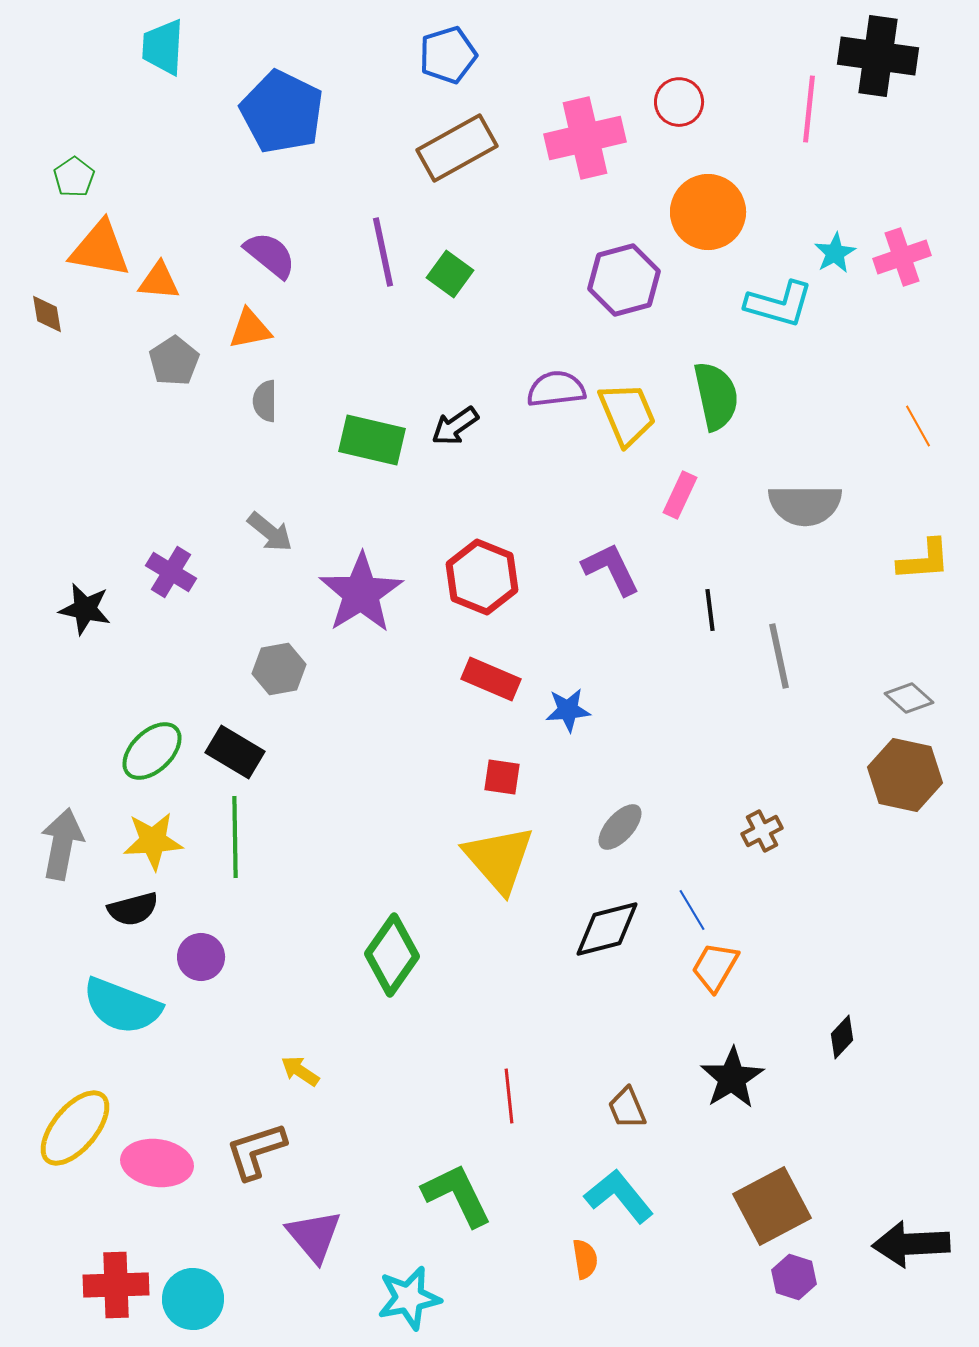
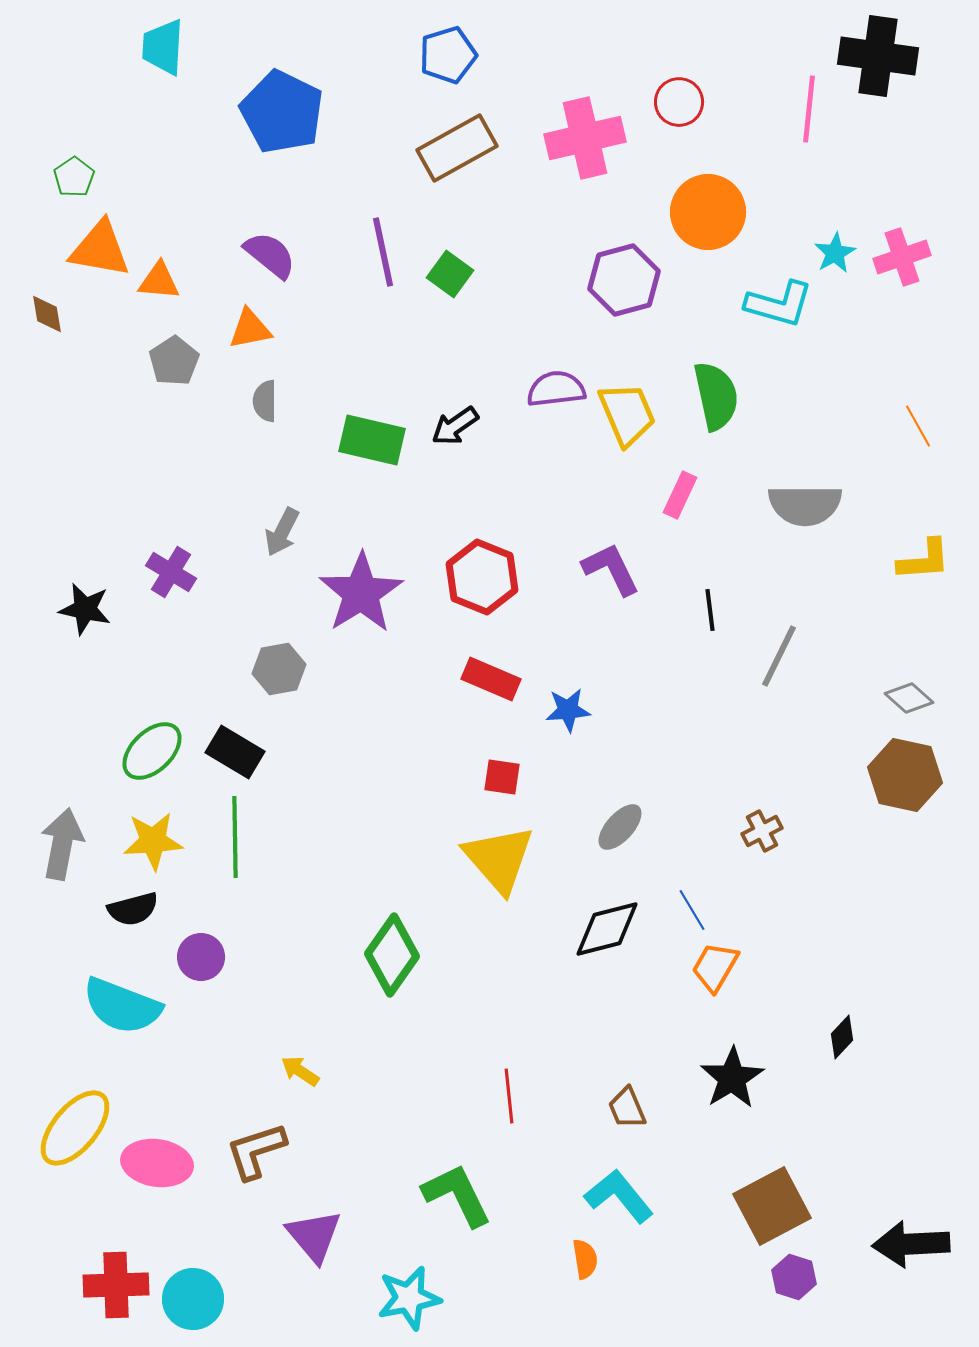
gray arrow at (270, 532): moved 12 px right; rotated 78 degrees clockwise
gray line at (779, 656): rotated 38 degrees clockwise
